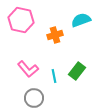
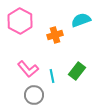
pink hexagon: moved 1 px left, 1 px down; rotated 15 degrees clockwise
cyan line: moved 2 px left
gray circle: moved 3 px up
